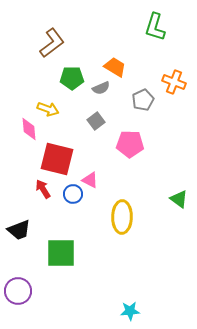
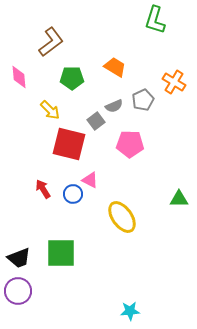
green L-shape: moved 7 px up
brown L-shape: moved 1 px left, 1 px up
orange cross: rotated 10 degrees clockwise
gray semicircle: moved 13 px right, 18 px down
yellow arrow: moved 2 px right, 1 px down; rotated 25 degrees clockwise
pink diamond: moved 10 px left, 52 px up
red square: moved 12 px right, 15 px up
green triangle: rotated 36 degrees counterclockwise
yellow ellipse: rotated 36 degrees counterclockwise
black trapezoid: moved 28 px down
